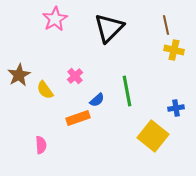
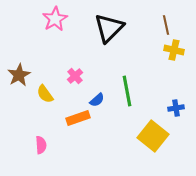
yellow semicircle: moved 4 px down
